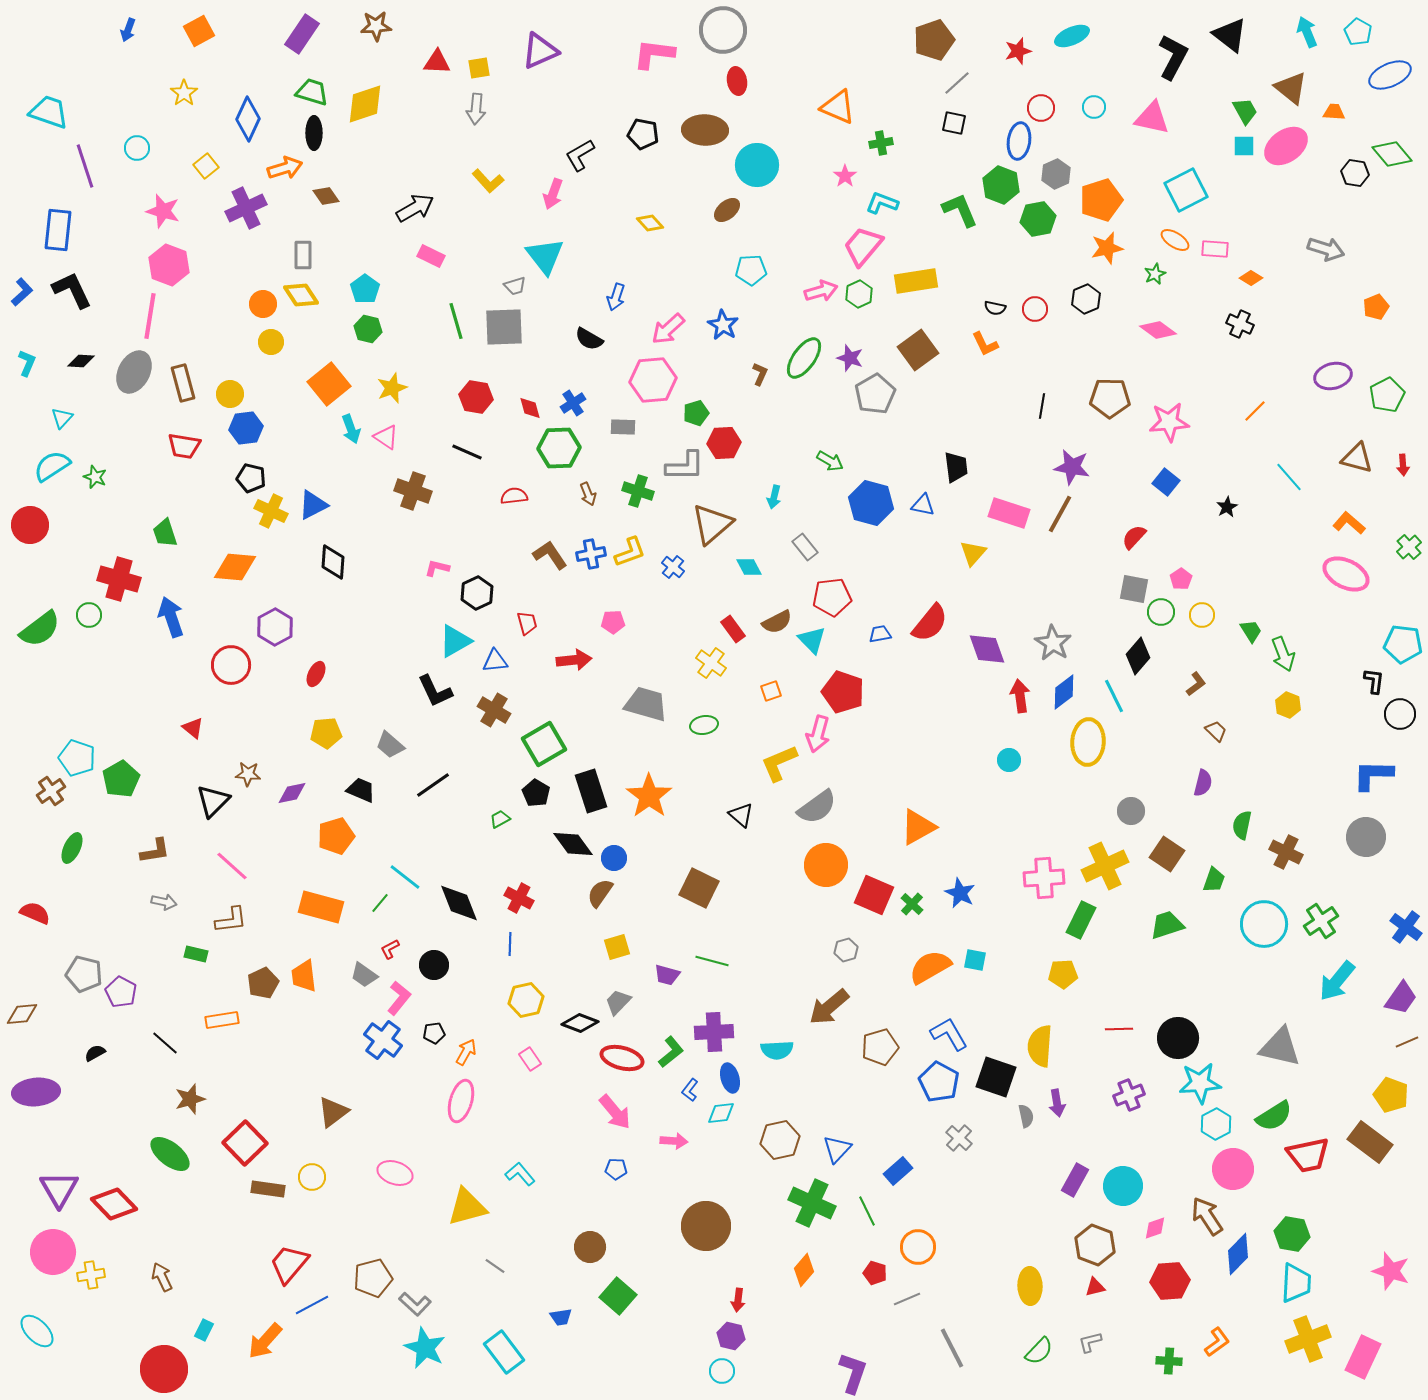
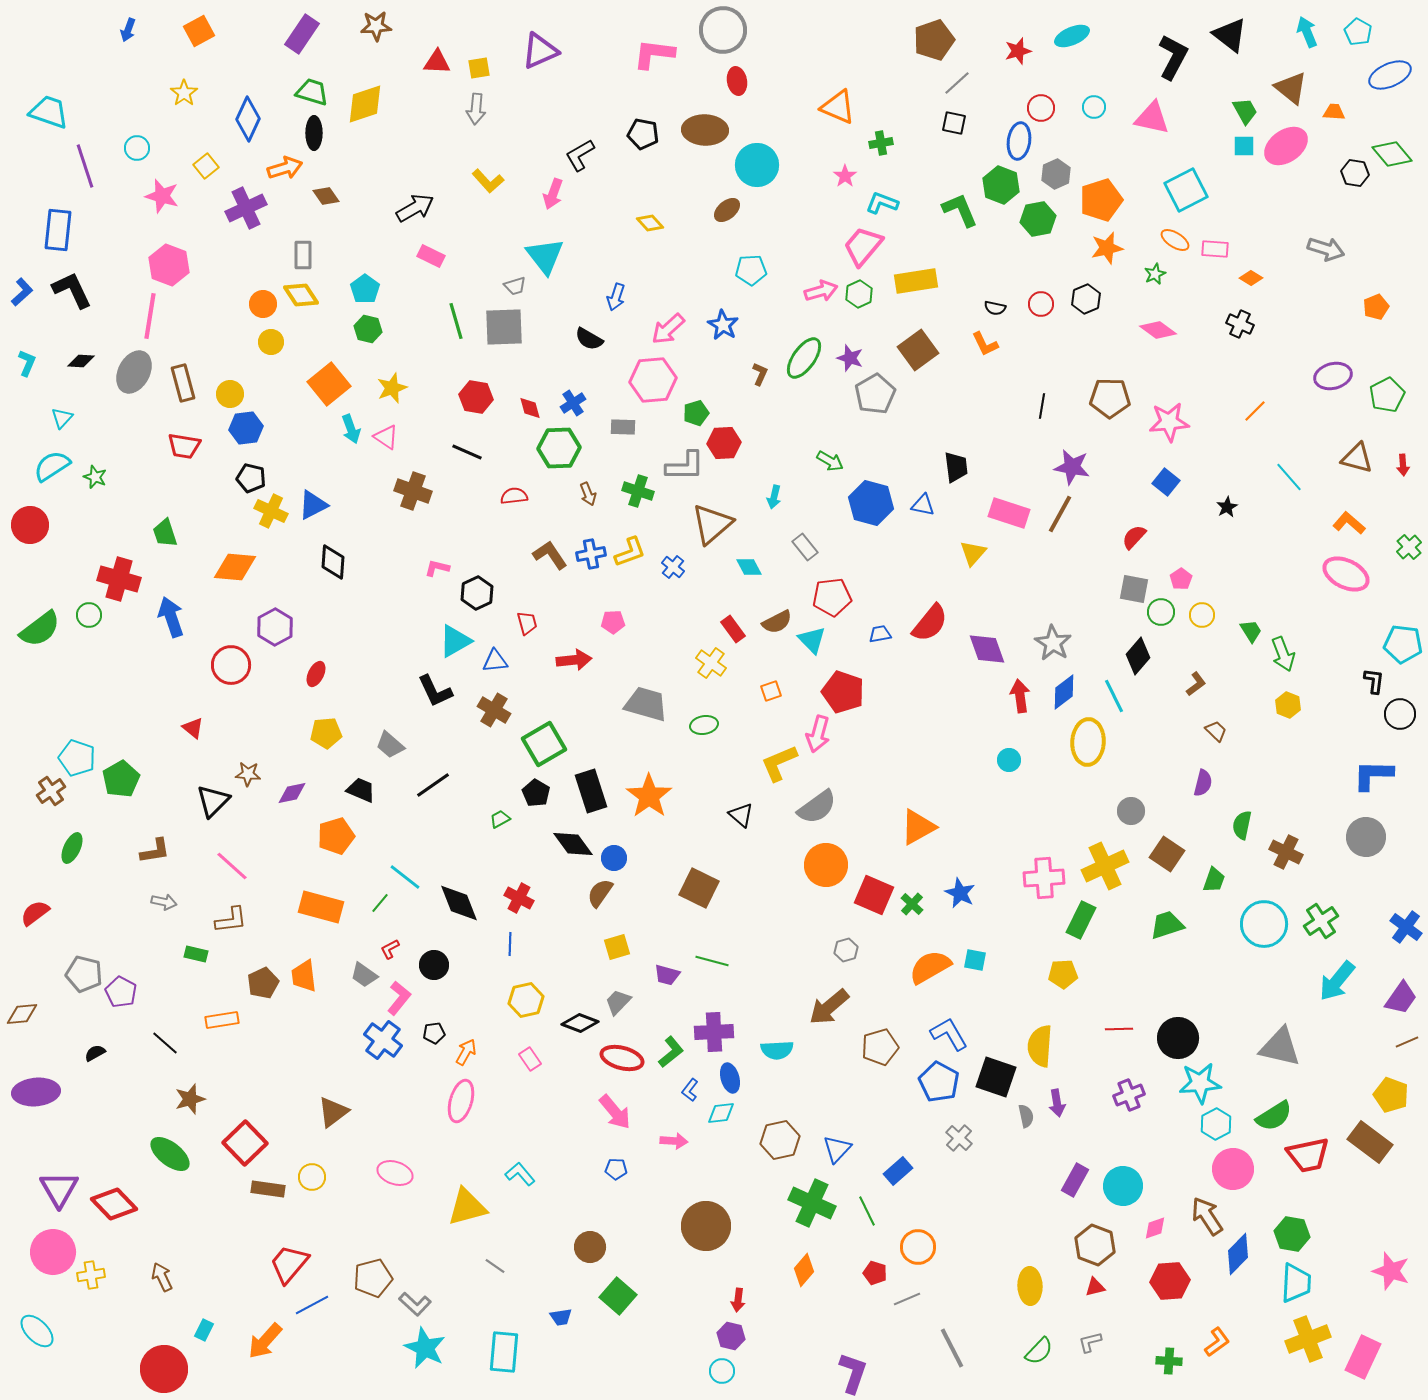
pink star at (163, 211): moved 1 px left, 15 px up
red circle at (1035, 309): moved 6 px right, 5 px up
red semicircle at (35, 913): rotated 60 degrees counterclockwise
cyan rectangle at (504, 1352): rotated 42 degrees clockwise
